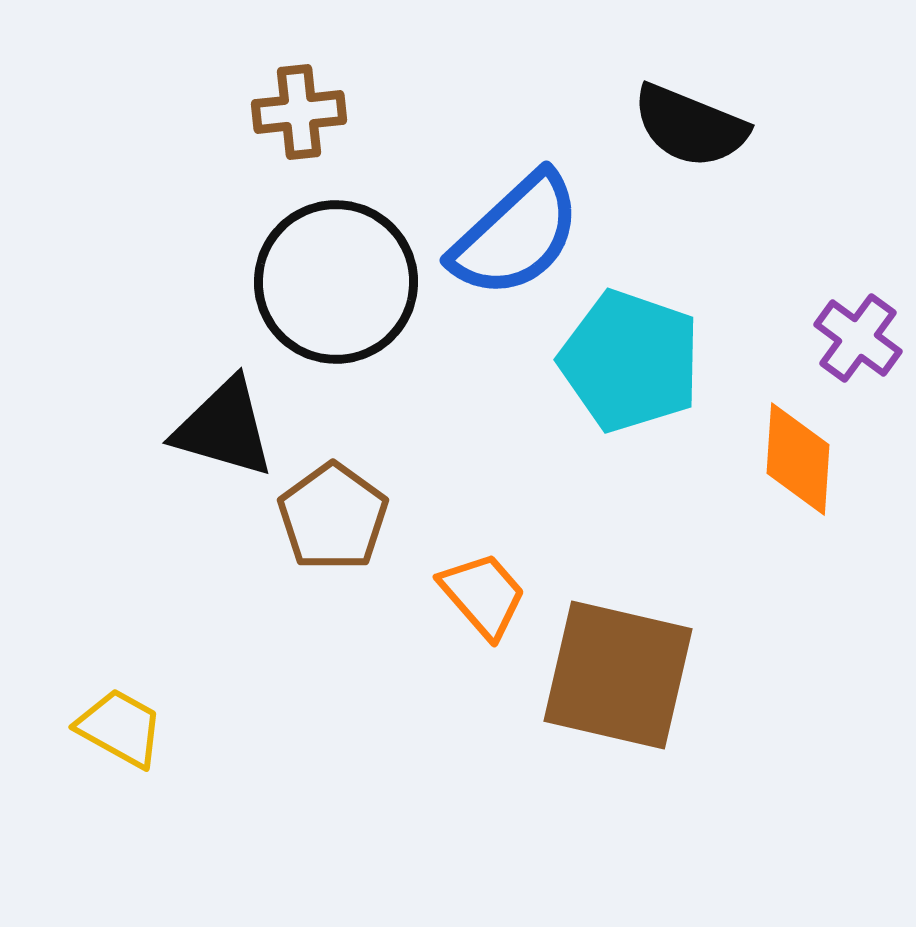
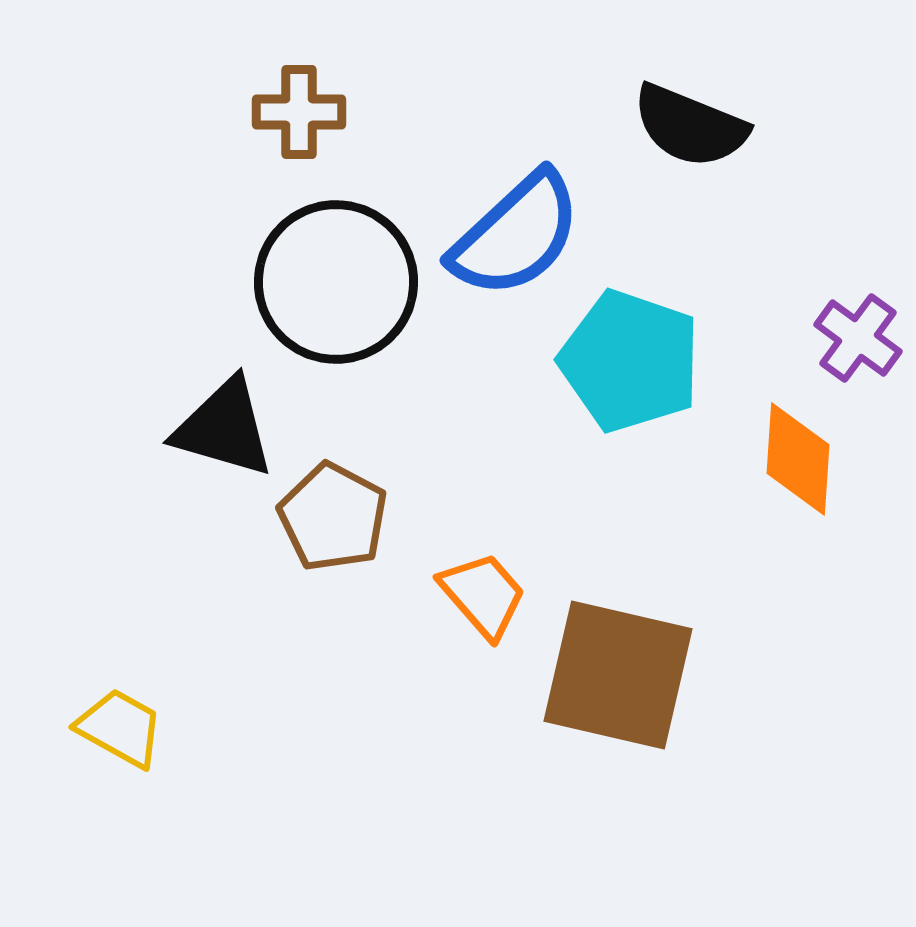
brown cross: rotated 6 degrees clockwise
brown pentagon: rotated 8 degrees counterclockwise
